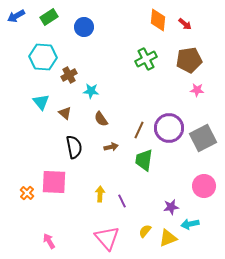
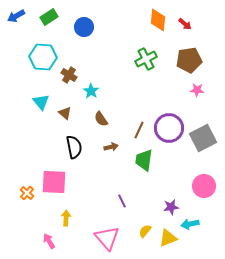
brown cross: rotated 28 degrees counterclockwise
cyan star: rotated 28 degrees clockwise
yellow arrow: moved 34 px left, 24 px down
